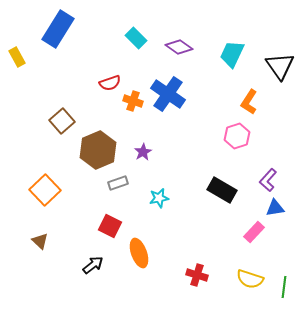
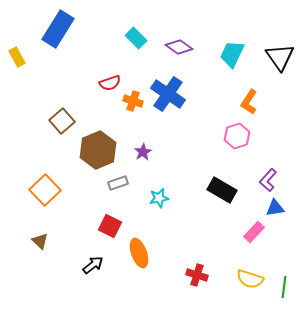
black triangle: moved 9 px up
